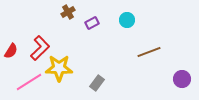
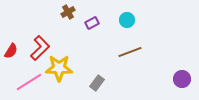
brown line: moved 19 px left
